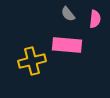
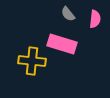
pink rectangle: moved 5 px left, 1 px up; rotated 12 degrees clockwise
yellow cross: rotated 20 degrees clockwise
